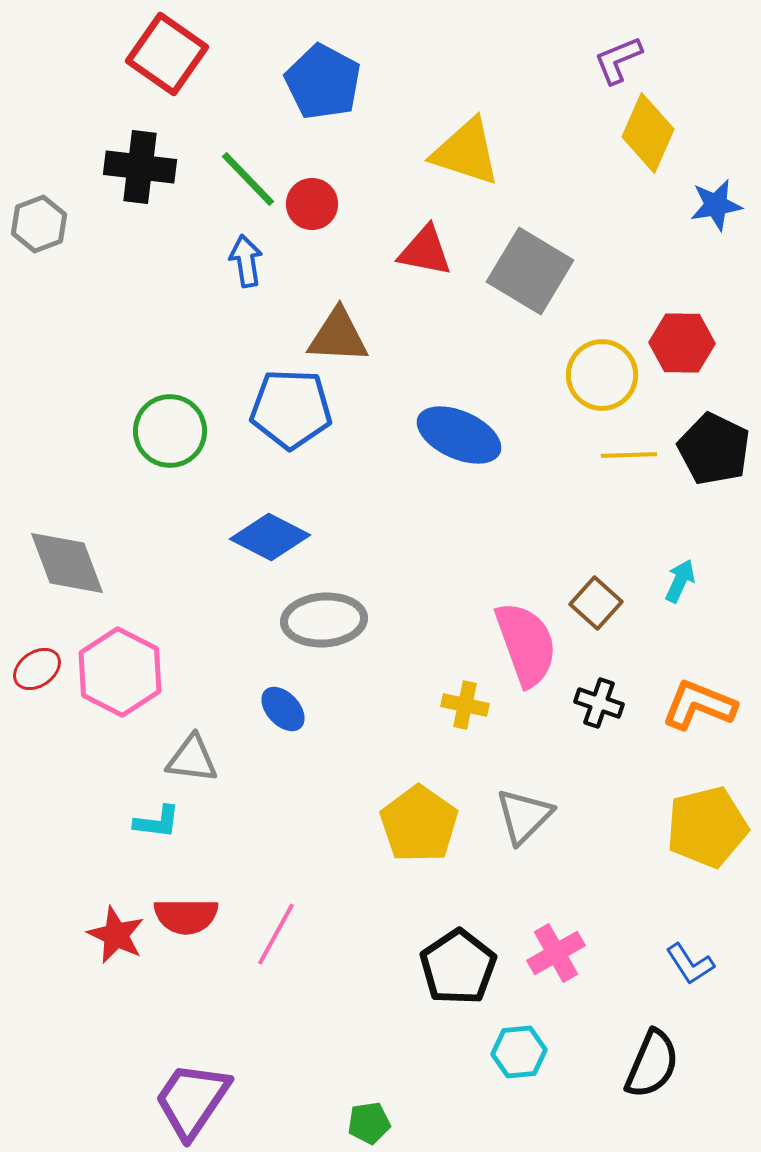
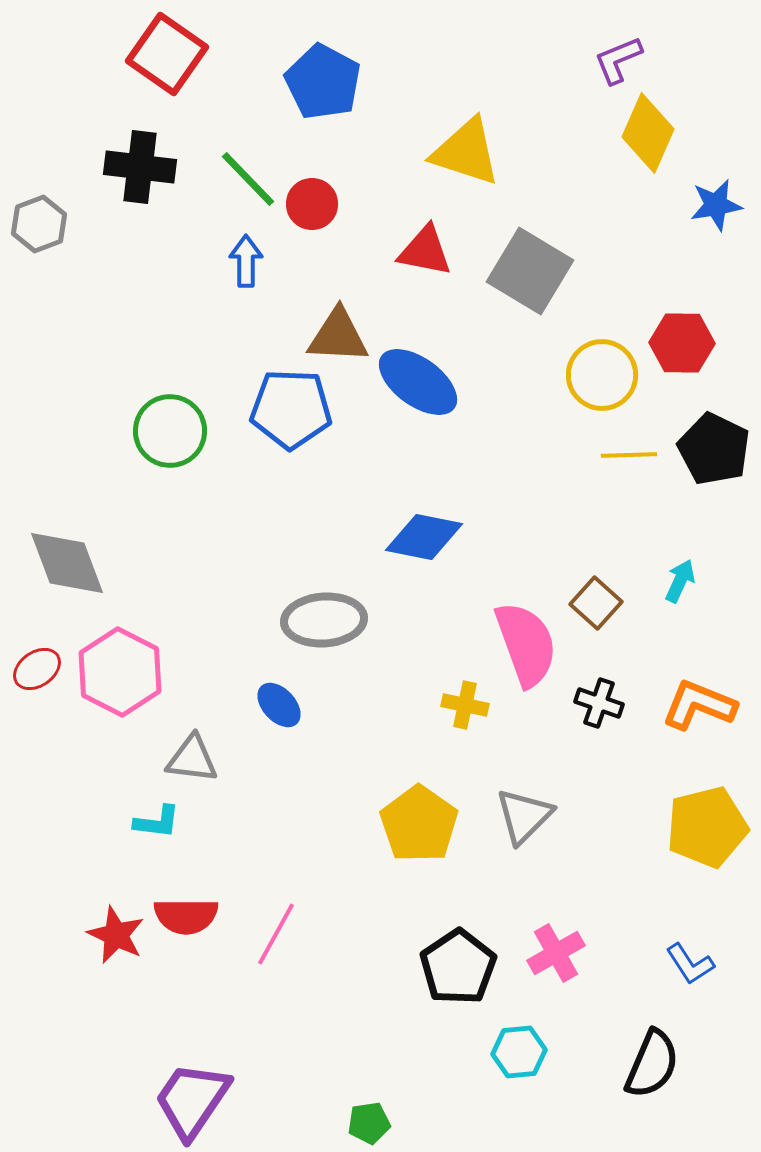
blue arrow at (246, 261): rotated 9 degrees clockwise
blue ellipse at (459, 435): moved 41 px left, 53 px up; rotated 12 degrees clockwise
blue diamond at (270, 537): moved 154 px right; rotated 16 degrees counterclockwise
blue ellipse at (283, 709): moved 4 px left, 4 px up
